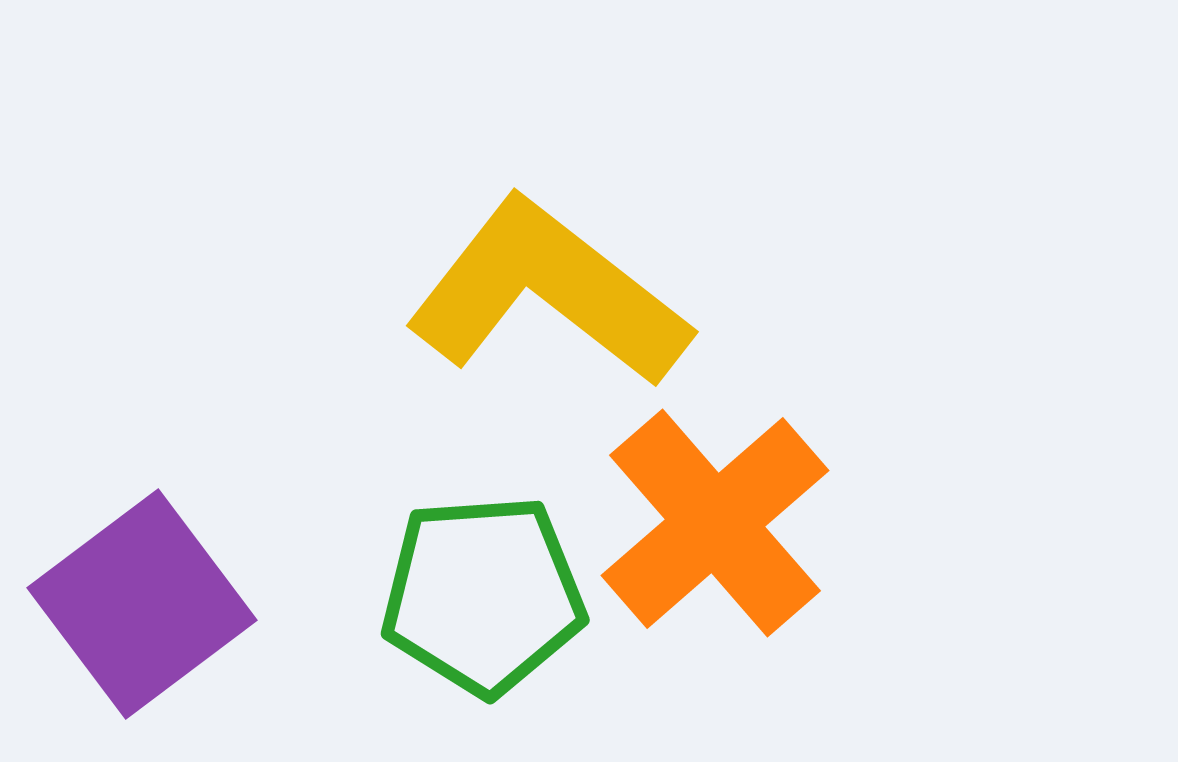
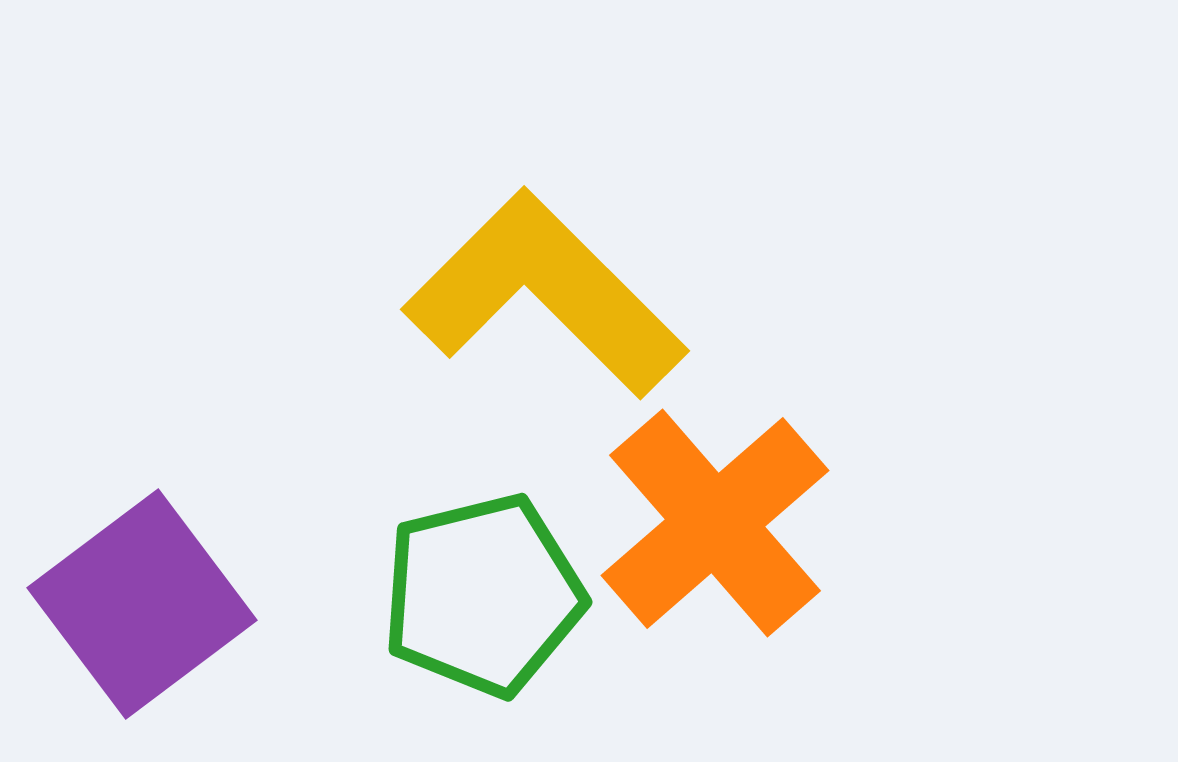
yellow L-shape: moved 3 px left, 1 px down; rotated 7 degrees clockwise
green pentagon: rotated 10 degrees counterclockwise
